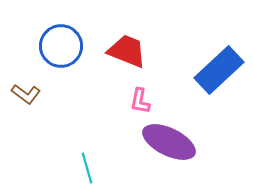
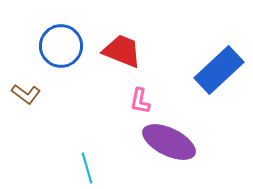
red trapezoid: moved 5 px left
